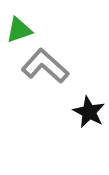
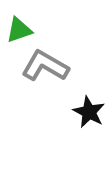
gray L-shape: rotated 12 degrees counterclockwise
